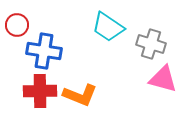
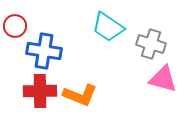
red circle: moved 2 px left, 1 px down
